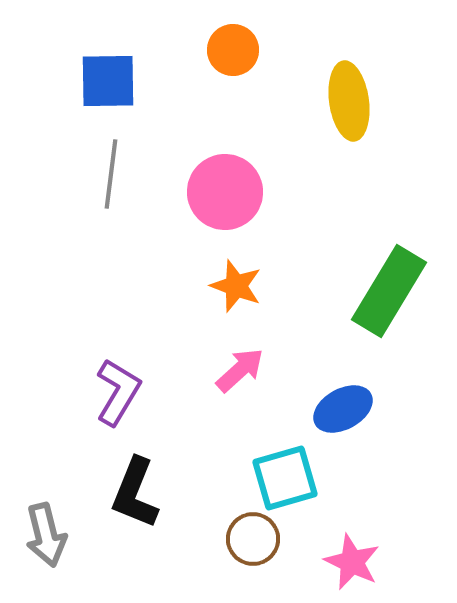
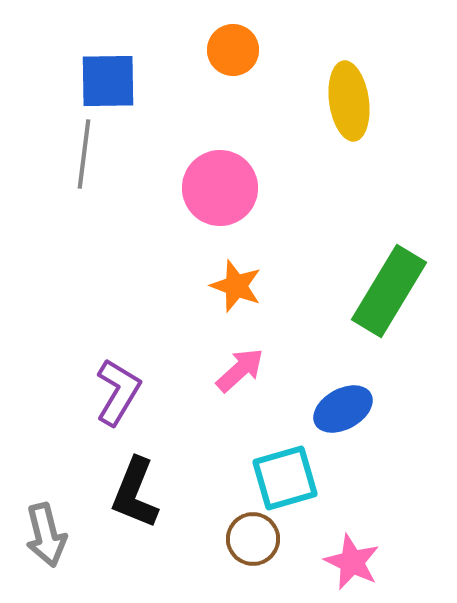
gray line: moved 27 px left, 20 px up
pink circle: moved 5 px left, 4 px up
